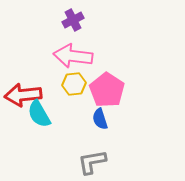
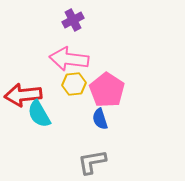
pink arrow: moved 4 px left, 3 px down
